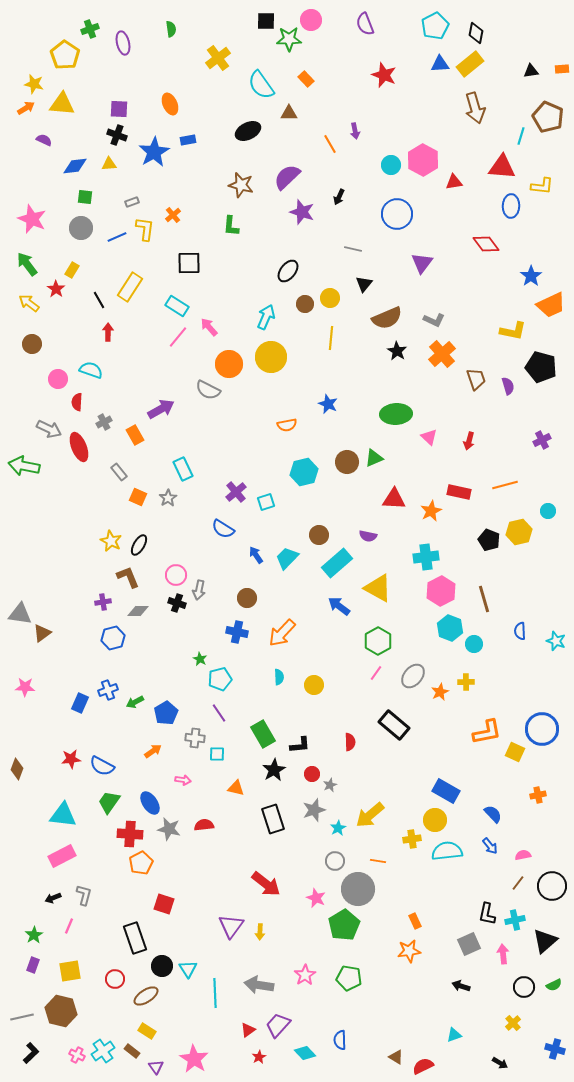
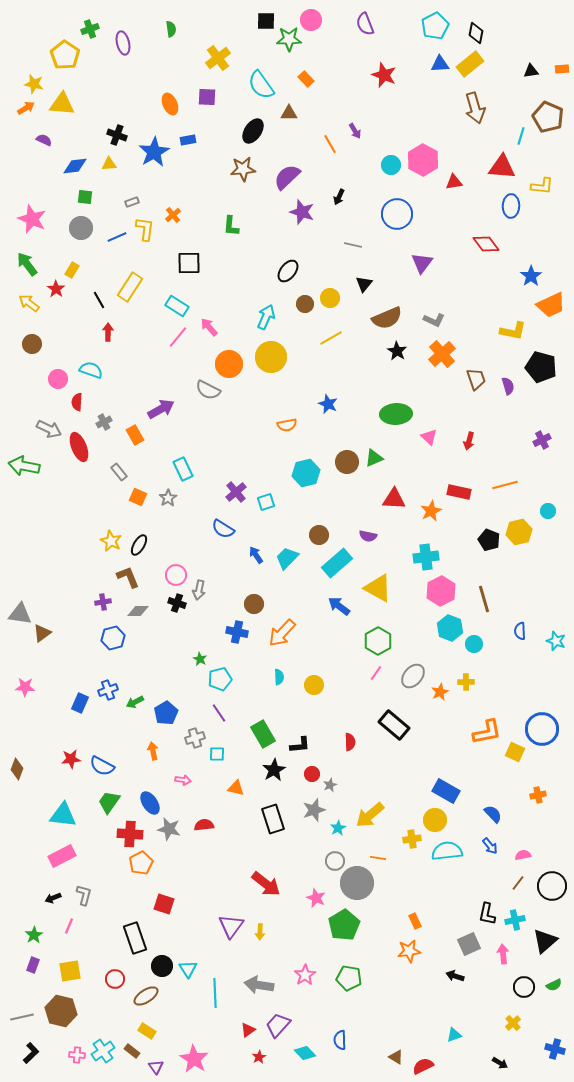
purple square at (119, 109): moved 88 px right, 12 px up
black ellipse at (248, 131): moved 5 px right; rotated 30 degrees counterclockwise
purple arrow at (355, 131): rotated 21 degrees counterclockwise
brown star at (241, 185): moved 2 px right, 16 px up; rotated 20 degrees counterclockwise
gray line at (353, 249): moved 4 px up
yellow line at (331, 338): rotated 55 degrees clockwise
cyan hexagon at (304, 472): moved 2 px right, 1 px down
brown circle at (247, 598): moved 7 px right, 6 px down
gray cross at (195, 738): rotated 24 degrees counterclockwise
orange arrow at (153, 751): rotated 66 degrees counterclockwise
orange line at (378, 861): moved 3 px up
gray circle at (358, 889): moved 1 px left, 6 px up
black arrow at (461, 986): moved 6 px left, 10 px up
pink cross at (77, 1055): rotated 21 degrees counterclockwise
